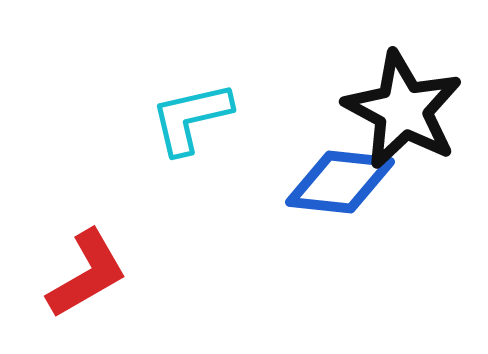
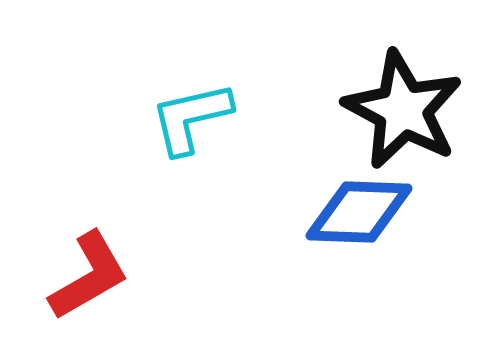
blue diamond: moved 19 px right, 30 px down; rotated 4 degrees counterclockwise
red L-shape: moved 2 px right, 2 px down
